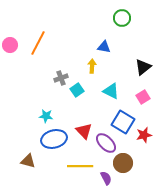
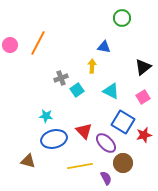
yellow line: rotated 10 degrees counterclockwise
